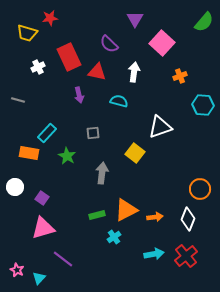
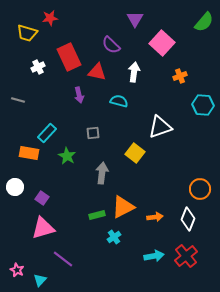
purple semicircle: moved 2 px right, 1 px down
orange triangle: moved 3 px left, 3 px up
cyan arrow: moved 2 px down
cyan triangle: moved 1 px right, 2 px down
